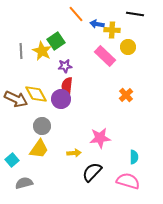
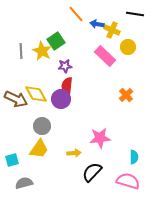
yellow cross: rotated 21 degrees clockwise
cyan square: rotated 24 degrees clockwise
